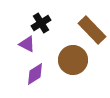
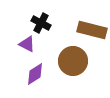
black cross: rotated 30 degrees counterclockwise
brown rectangle: rotated 32 degrees counterclockwise
brown circle: moved 1 px down
